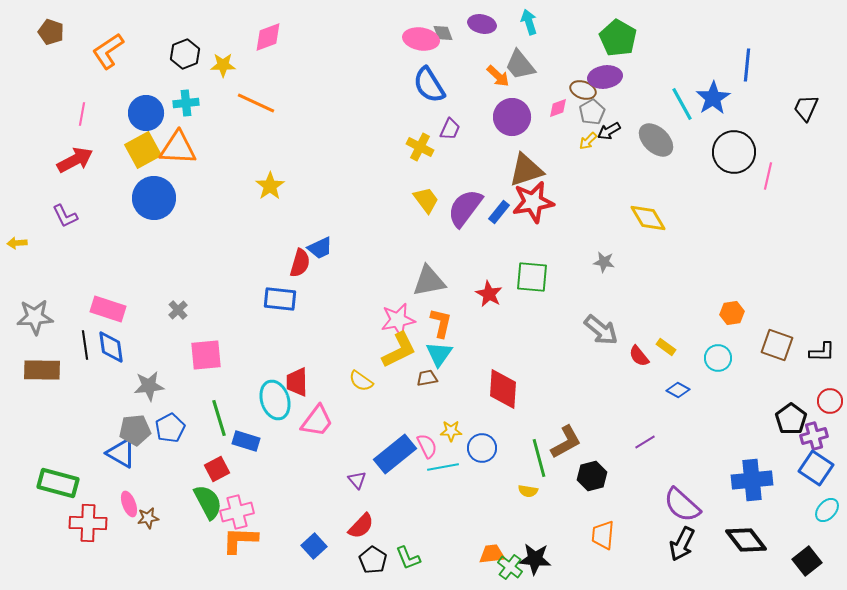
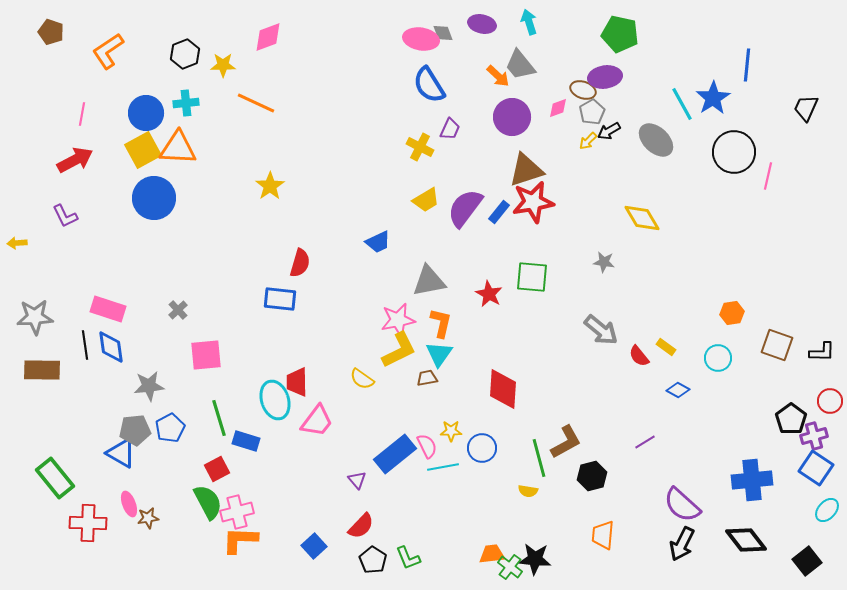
green pentagon at (618, 38): moved 2 px right, 4 px up; rotated 18 degrees counterclockwise
yellow trapezoid at (426, 200): rotated 96 degrees clockwise
yellow diamond at (648, 218): moved 6 px left
blue trapezoid at (320, 248): moved 58 px right, 6 px up
yellow semicircle at (361, 381): moved 1 px right, 2 px up
green rectangle at (58, 483): moved 3 px left, 5 px up; rotated 36 degrees clockwise
